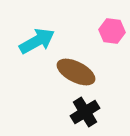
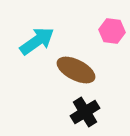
cyan arrow: rotated 6 degrees counterclockwise
brown ellipse: moved 2 px up
